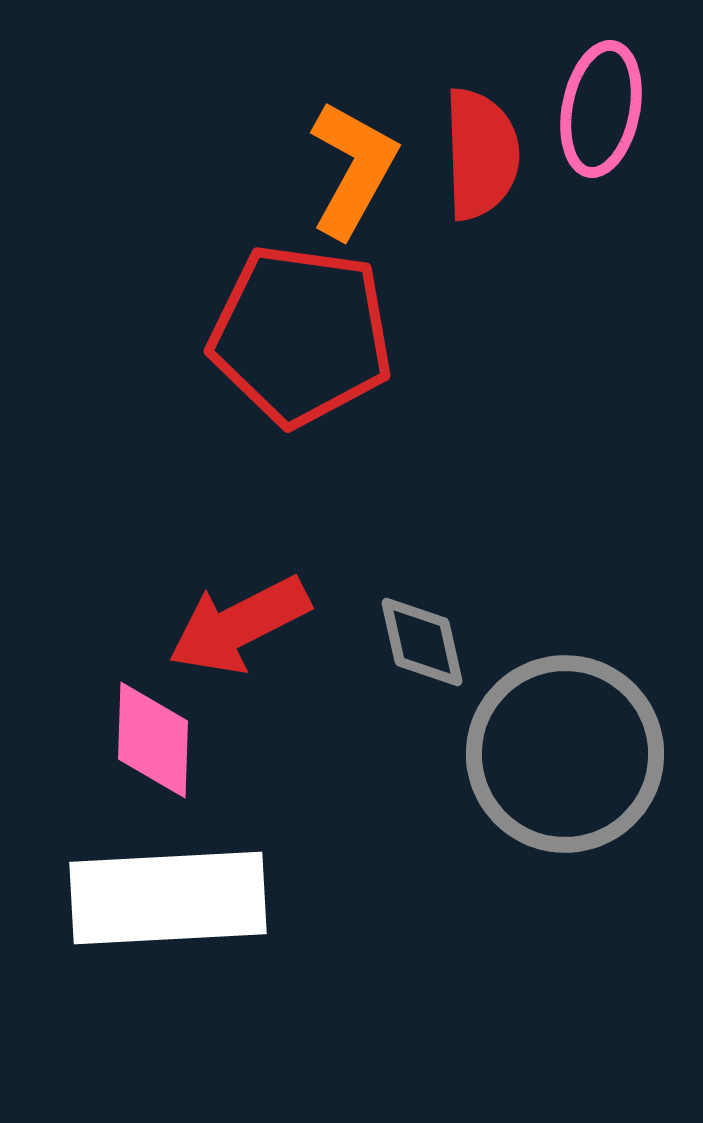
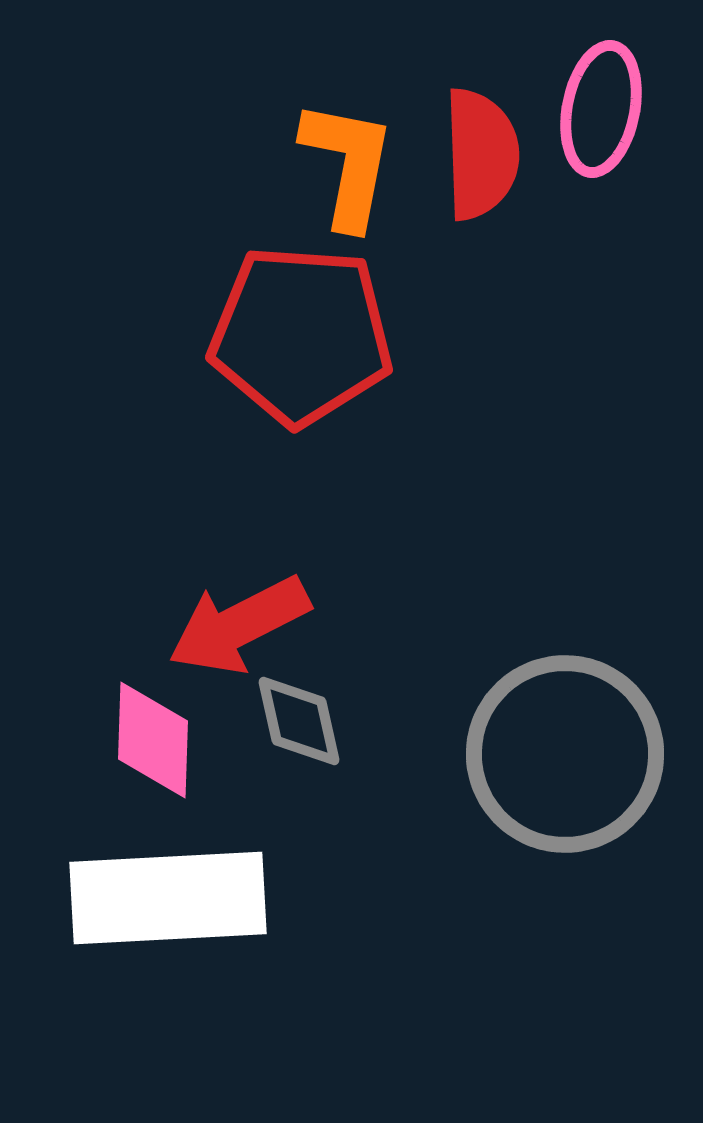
orange L-shape: moved 5 px left, 5 px up; rotated 18 degrees counterclockwise
red pentagon: rotated 4 degrees counterclockwise
gray diamond: moved 123 px left, 79 px down
